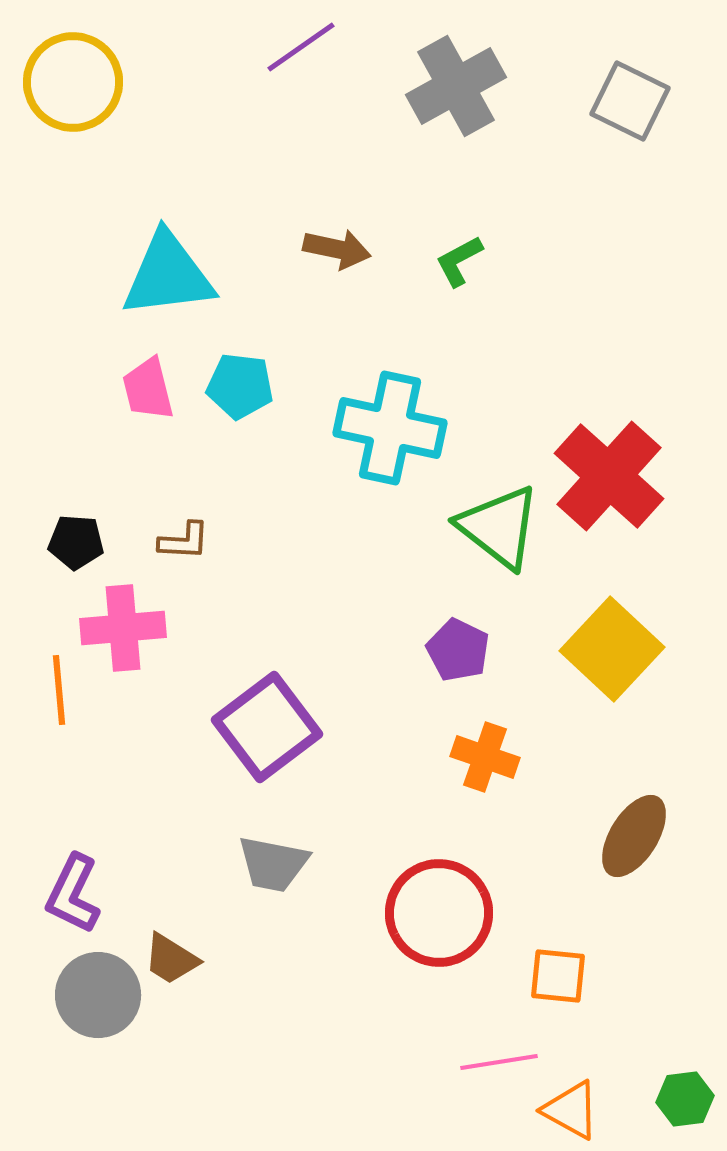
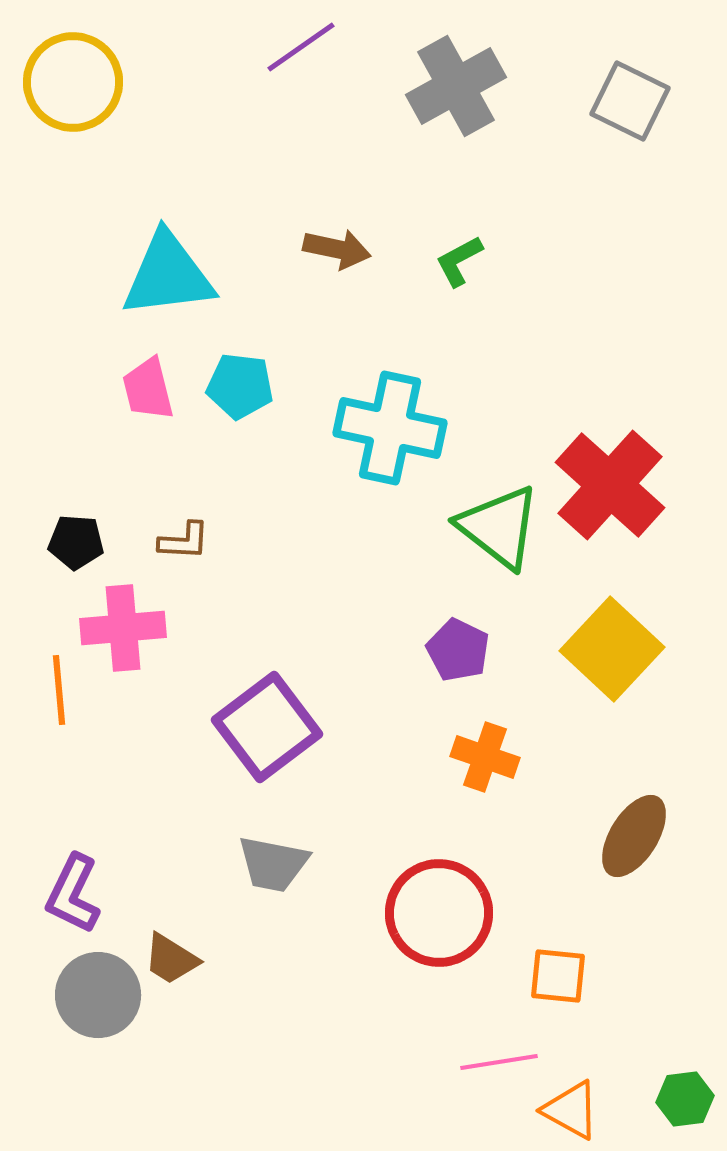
red cross: moved 1 px right, 9 px down
